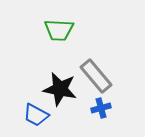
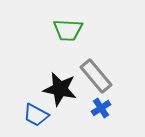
green trapezoid: moved 9 px right
blue cross: rotated 18 degrees counterclockwise
